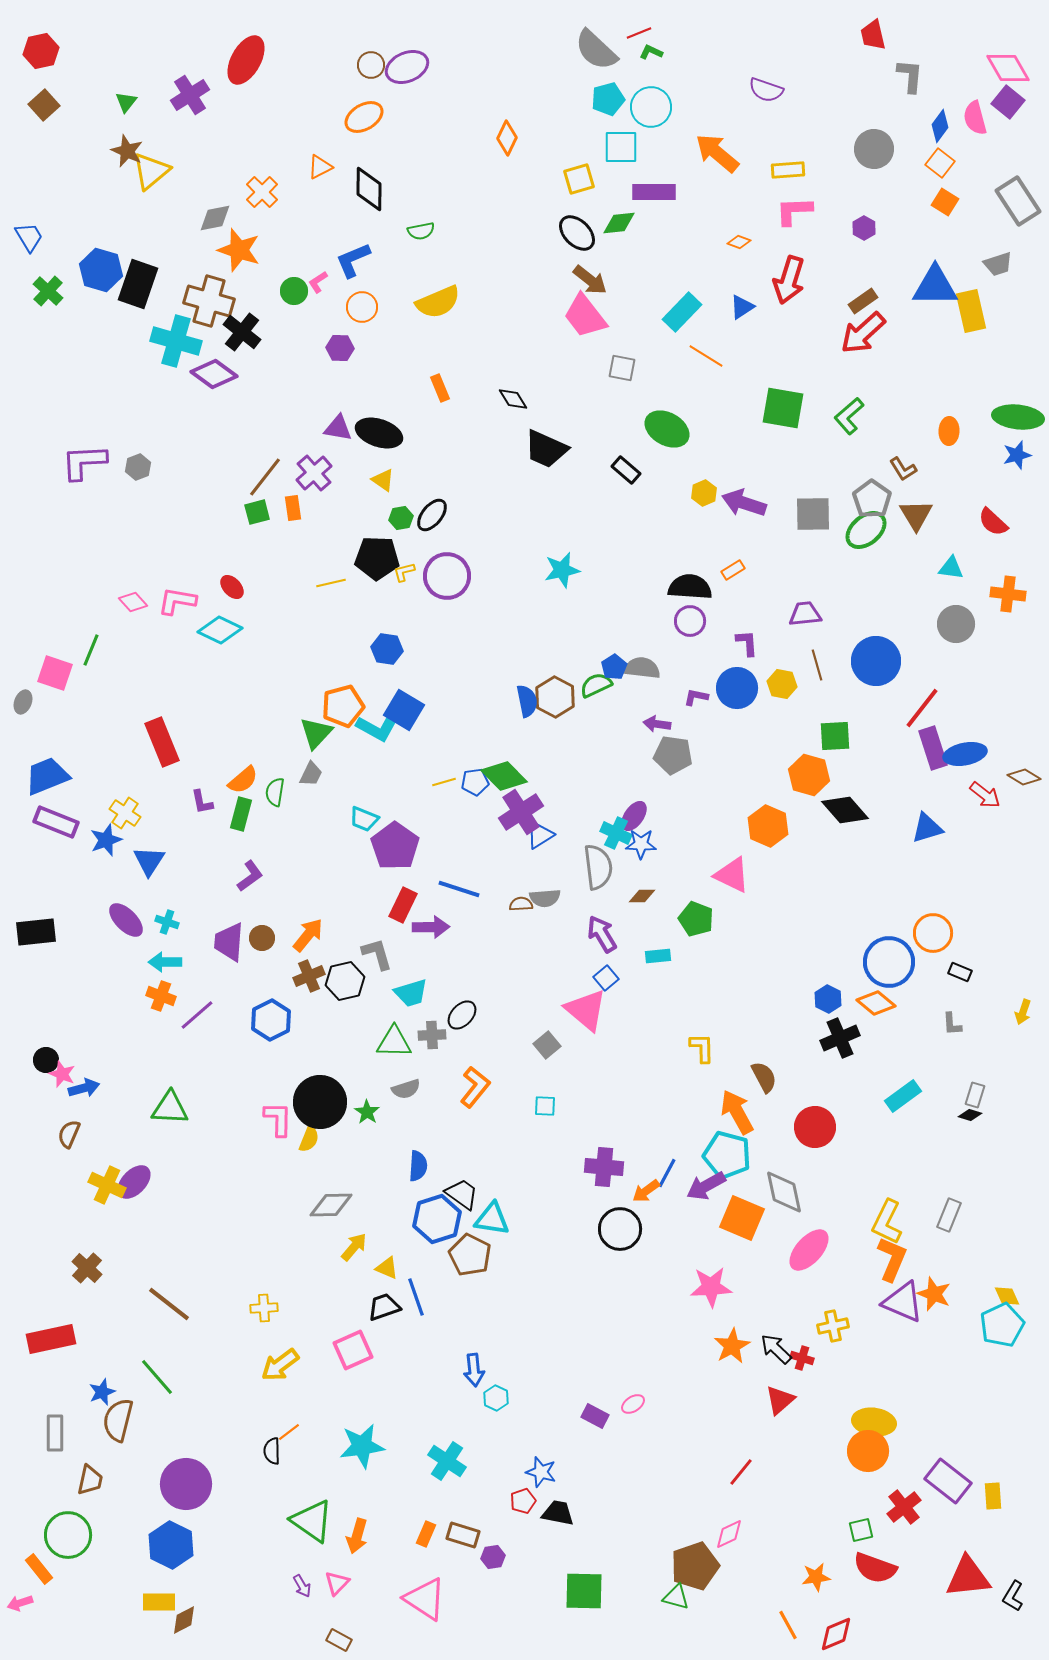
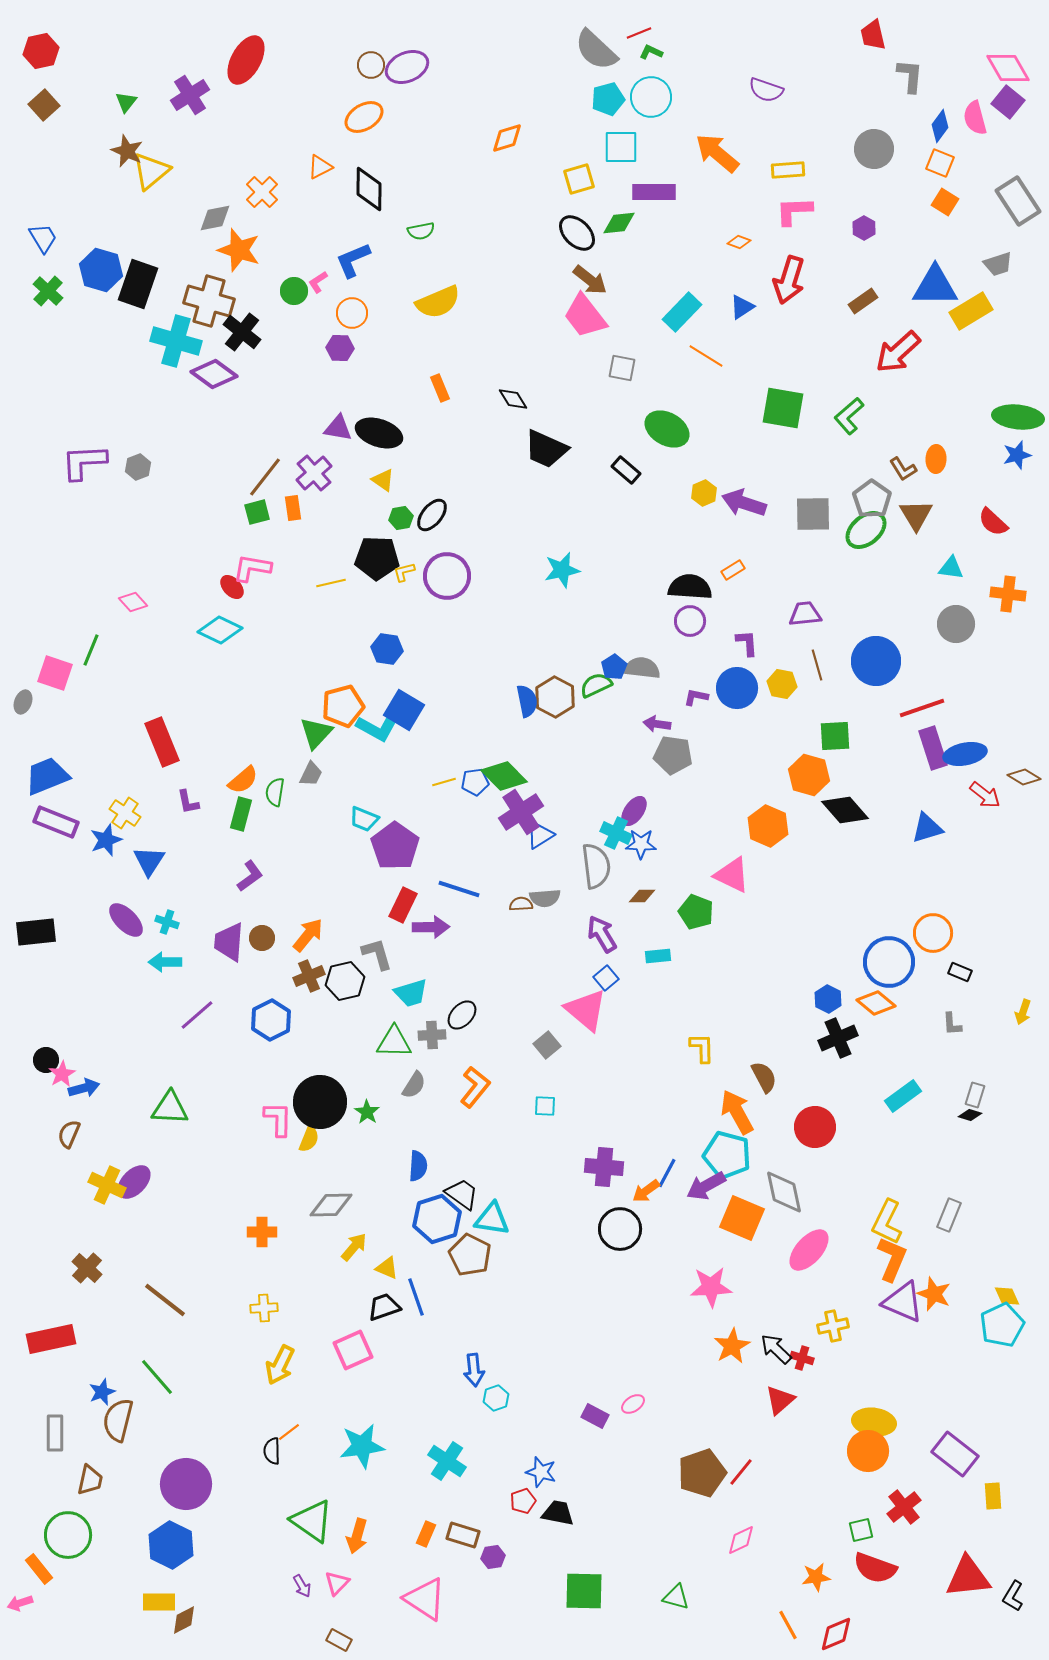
cyan circle at (651, 107): moved 10 px up
orange diamond at (507, 138): rotated 48 degrees clockwise
orange square at (940, 163): rotated 16 degrees counterclockwise
blue trapezoid at (29, 237): moved 14 px right, 1 px down
orange circle at (362, 307): moved 10 px left, 6 px down
yellow rectangle at (971, 311): rotated 72 degrees clockwise
red arrow at (863, 333): moved 35 px right, 19 px down
orange ellipse at (949, 431): moved 13 px left, 28 px down
pink L-shape at (177, 601): moved 75 px right, 33 px up
red line at (922, 708): rotated 33 degrees clockwise
purple L-shape at (202, 802): moved 14 px left
purple ellipse at (634, 816): moved 5 px up
gray semicircle at (598, 867): moved 2 px left, 1 px up
green pentagon at (696, 919): moved 7 px up
orange cross at (161, 996): moved 101 px right, 236 px down; rotated 20 degrees counterclockwise
black cross at (840, 1038): moved 2 px left
pink star at (62, 1074): rotated 20 degrees clockwise
gray semicircle at (406, 1089): moved 8 px right, 4 px up; rotated 40 degrees counterclockwise
brown line at (169, 1304): moved 4 px left, 4 px up
yellow arrow at (280, 1365): rotated 27 degrees counterclockwise
cyan hexagon at (496, 1398): rotated 15 degrees clockwise
purple rectangle at (948, 1481): moved 7 px right, 27 px up
pink diamond at (729, 1534): moved 12 px right, 6 px down
brown pentagon at (695, 1566): moved 7 px right, 93 px up
